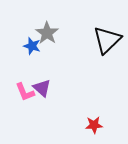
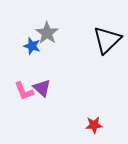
pink L-shape: moved 1 px left, 1 px up
